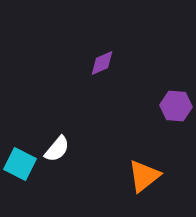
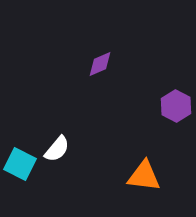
purple diamond: moved 2 px left, 1 px down
purple hexagon: rotated 24 degrees clockwise
orange triangle: rotated 45 degrees clockwise
